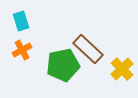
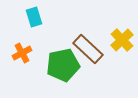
cyan rectangle: moved 13 px right, 4 px up
orange cross: moved 3 px down
yellow cross: moved 29 px up
